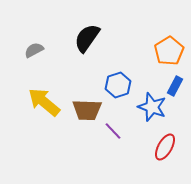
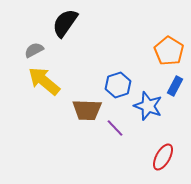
black semicircle: moved 22 px left, 15 px up
orange pentagon: rotated 8 degrees counterclockwise
yellow arrow: moved 21 px up
blue star: moved 4 px left, 1 px up
purple line: moved 2 px right, 3 px up
red ellipse: moved 2 px left, 10 px down
